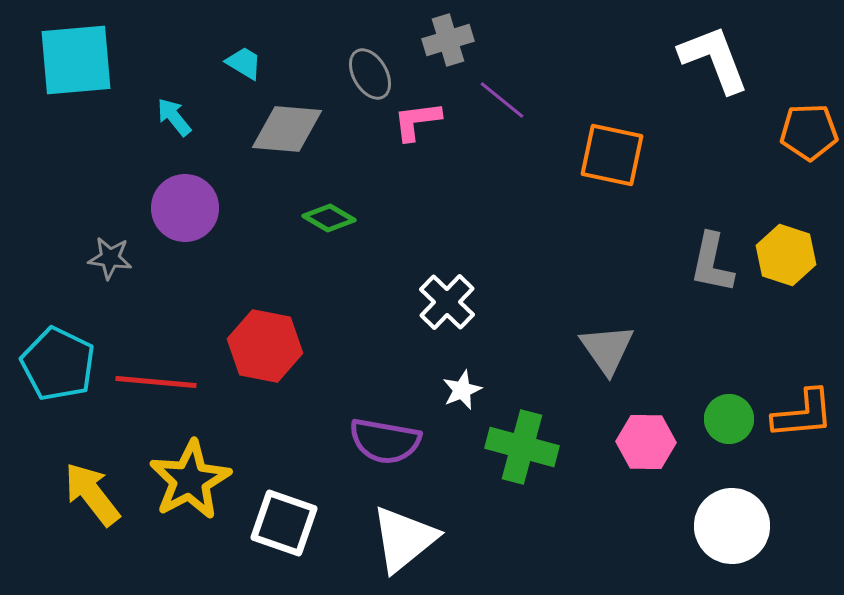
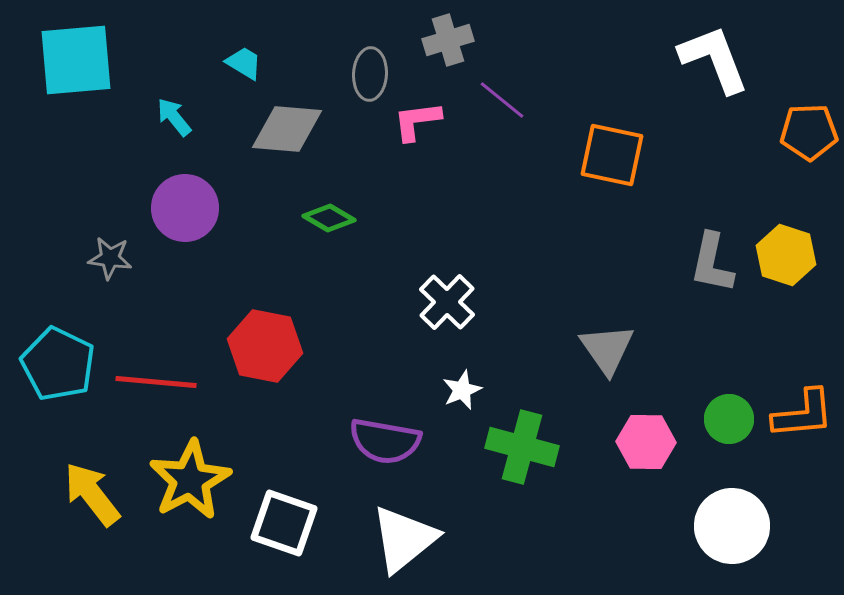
gray ellipse: rotated 33 degrees clockwise
